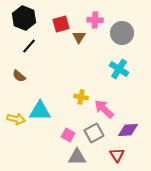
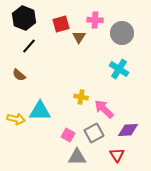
brown semicircle: moved 1 px up
